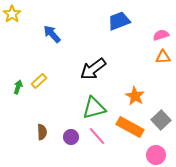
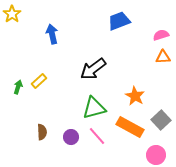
blue arrow: rotated 30 degrees clockwise
